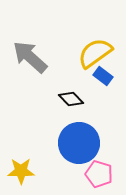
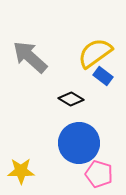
black diamond: rotated 15 degrees counterclockwise
